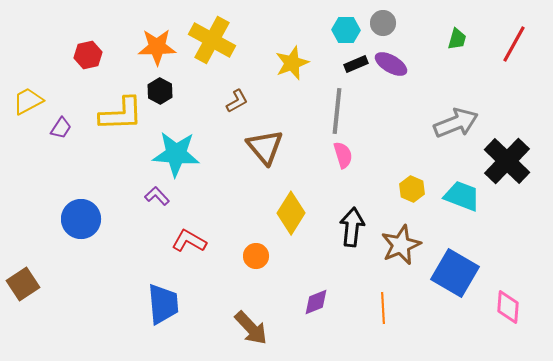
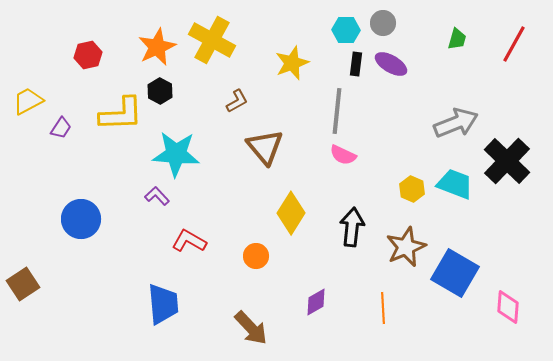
orange star: rotated 24 degrees counterclockwise
black rectangle: rotated 60 degrees counterclockwise
pink semicircle: rotated 132 degrees clockwise
cyan trapezoid: moved 7 px left, 12 px up
brown star: moved 5 px right, 2 px down
purple diamond: rotated 8 degrees counterclockwise
